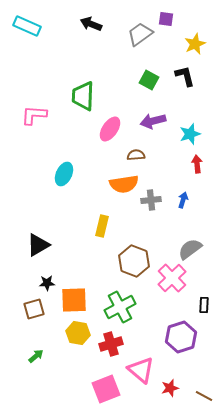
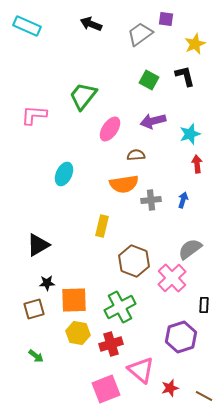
green trapezoid: rotated 36 degrees clockwise
green arrow: rotated 77 degrees clockwise
